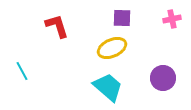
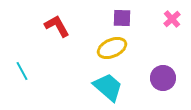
pink cross: rotated 30 degrees counterclockwise
red L-shape: rotated 12 degrees counterclockwise
